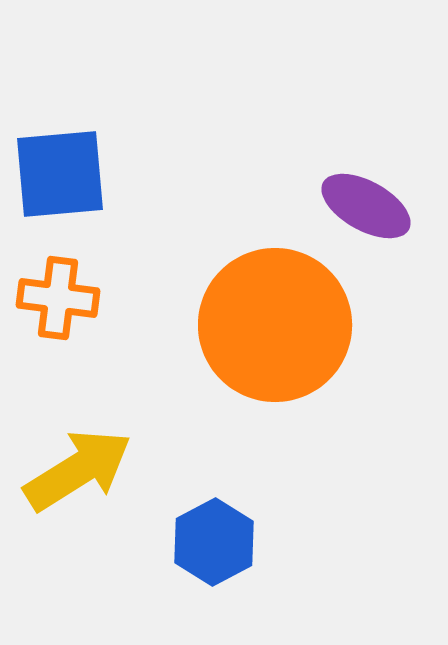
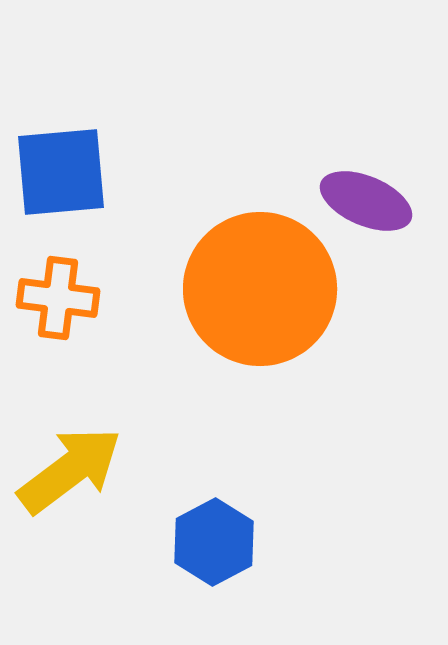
blue square: moved 1 px right, 2 px up
purple ellipse: moved 5 px up; rotated 6 degrees counterclockwise
orange circle: moved 15 px left, 36 px up
yellow arrow: moved 8 px left; rotated 5 degrees counterclockwise
